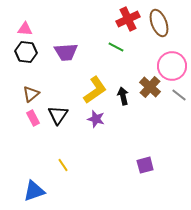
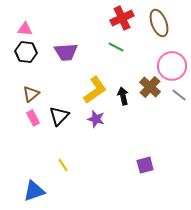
red cross: moved 6 px left, 1 px up
black triangle: moved 1 px right, 1 px down; rotated 10 degrees clockwise
